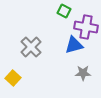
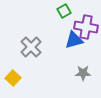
green square: rotated 32 degrees clockwise
blue triangle: moved 5 px up
